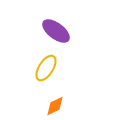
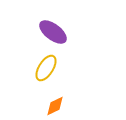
purple ellipse: moved 3 px left, 1 px down
